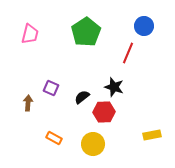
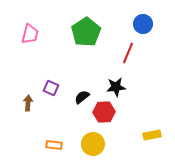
blue circle: moved 1 px left, 2 px up
black star: moved 2 px right; rotated 24 degrees counterclockwise
orange rectangle: moved 7 px down; rotated 21 degrees counterclockwise
